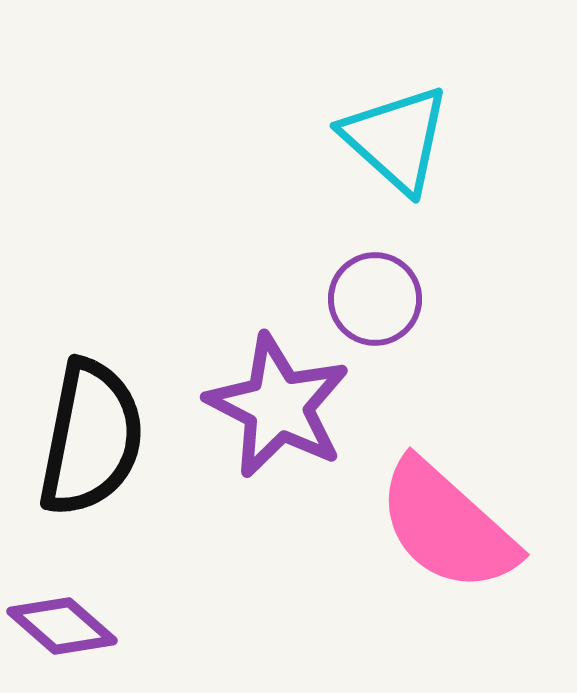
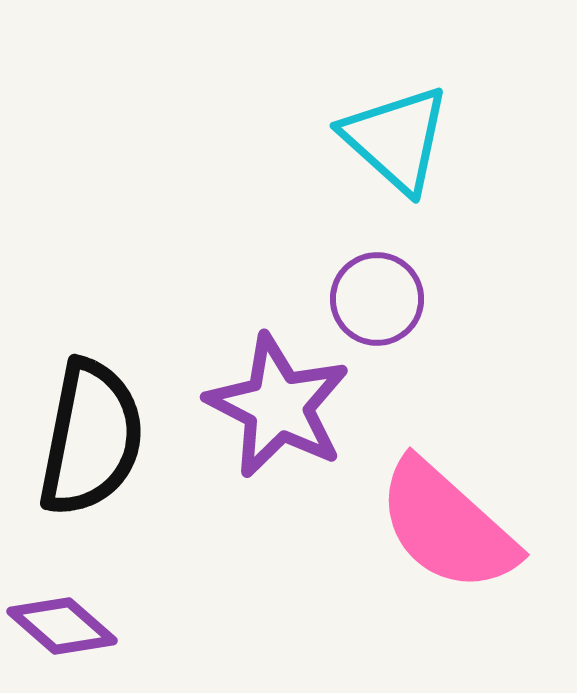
purple circle: moved 2 px right
